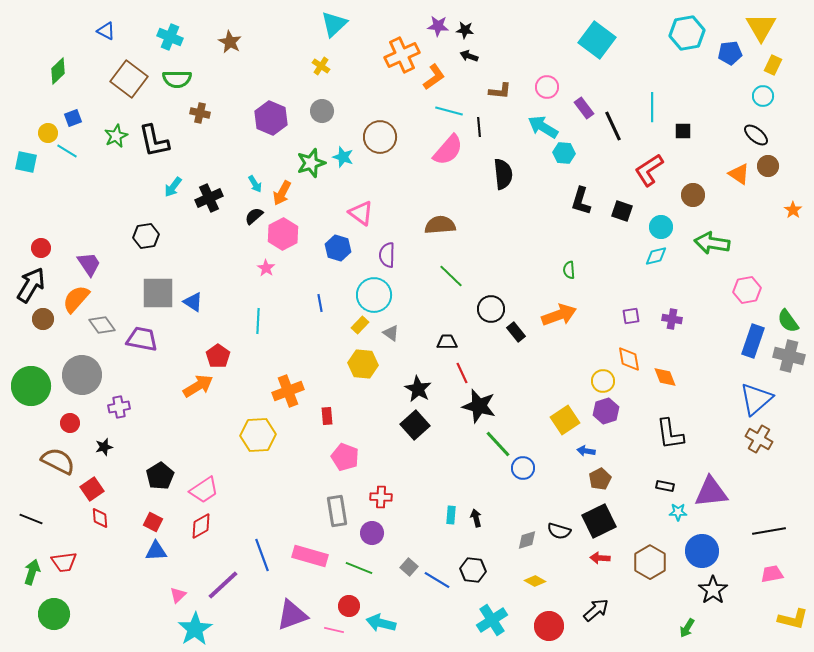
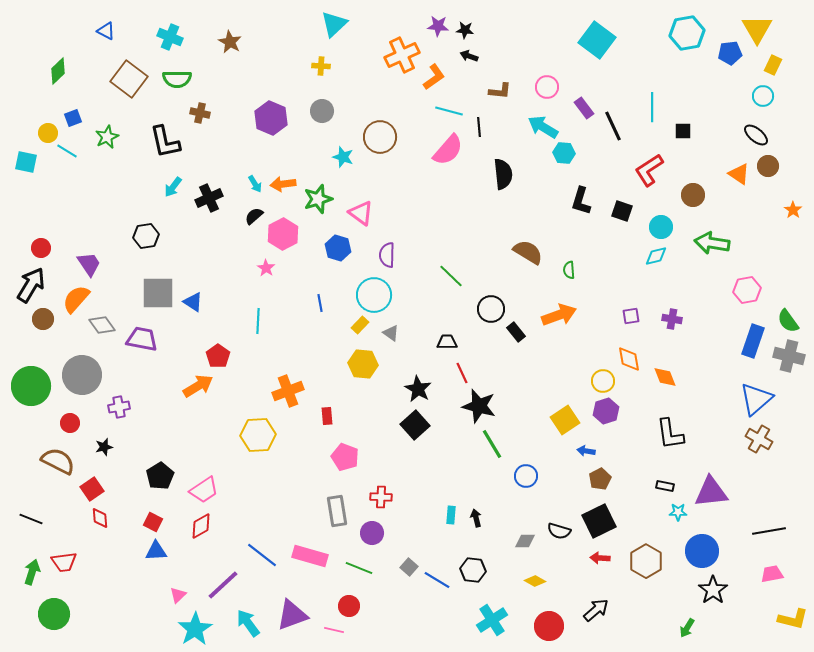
yellow triangle at (761, 27): moved 4 px left, 2 px down
yellow cross at (321, 66): rotated 30 degrees counterclockwise
green star at (116, 136): moved 9 px left, 1 px down
black L-shape at (154, 141): moved 11 px right, 1 px down
green star at (311, 163): moved 7 px right, 36 px down
orange arrow at (282, 193): moved 1 px right, 9 px up; rotated 55 degrees clockwise
brown semicircle at (440, 225): moved 88 px right, 27 px down; rotated 36 degrees clockwise
green line at (498, 444): moved 6 px left; rotated 12 degrees clockwise
blue circle at (523, 468): moved 3 px right, 8 px down
gray diamond at (527, 540): moved 2 px left, 1 px down; rotated 15 degrees clockwise
blue line at (262, 555): rotated 32 degrees counterclockwise
brown hexagon at (650, 562): moved 4 px left, 1 px up
cyan arrow at (381, 623): moved 133 px left; rotated 40 degrees clockwise
